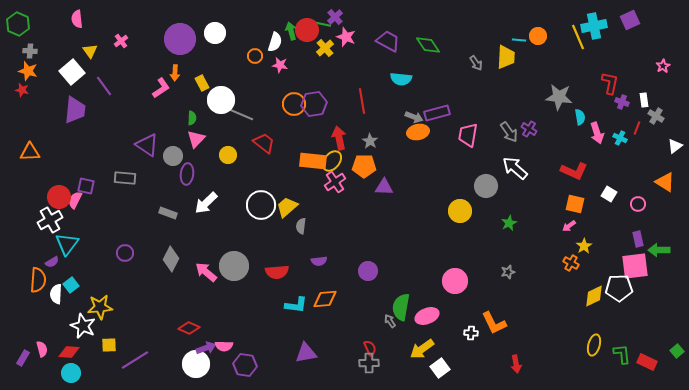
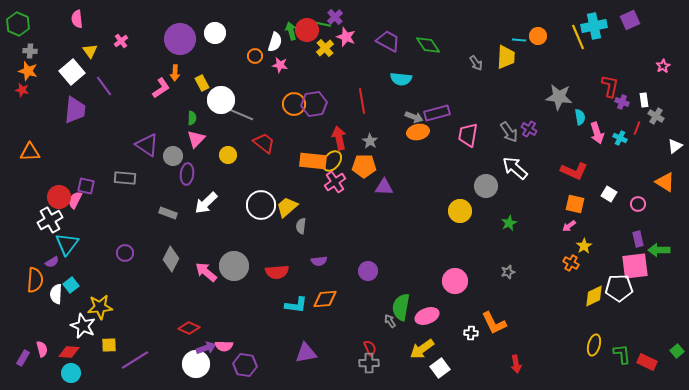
red L-shape at (610, 83): moved 3 px down
orange semicircle at (38, 280): moved 3 px left
